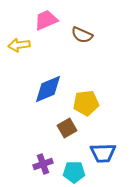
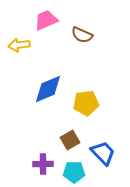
brown square: moved 3 px right, 12 px down
blue trapezoid: rotated 132 degrees counterclockwise
purple cross: rotated 18 degrees clockwise
